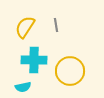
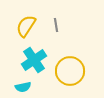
yellow semicircle: moved 1 px right, 1 px up
cyan cross: rotated 35 degrees counterclockwise
